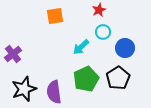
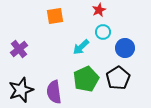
purple cross: moved 6 px right, 5 px up
black star: moved 3 px left, 1 px down
